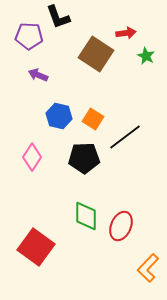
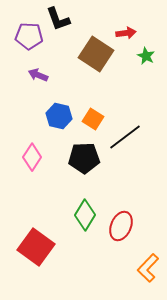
black L-shape: moved 2 px down
green diamond: moved 1 px left, 1 px up; rotated 32 degrees clockwise
